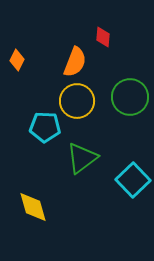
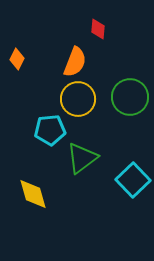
red diamond: moved 5 px left, 8 px up
orange diamond: moved 1 px up
yellow circle: moved 1 px right, 2 px up
cyan pentagon: moved 5 px right, 3 px down; rotated 8 degrees counterclockwise
yellow diamond: moved 13 px up
